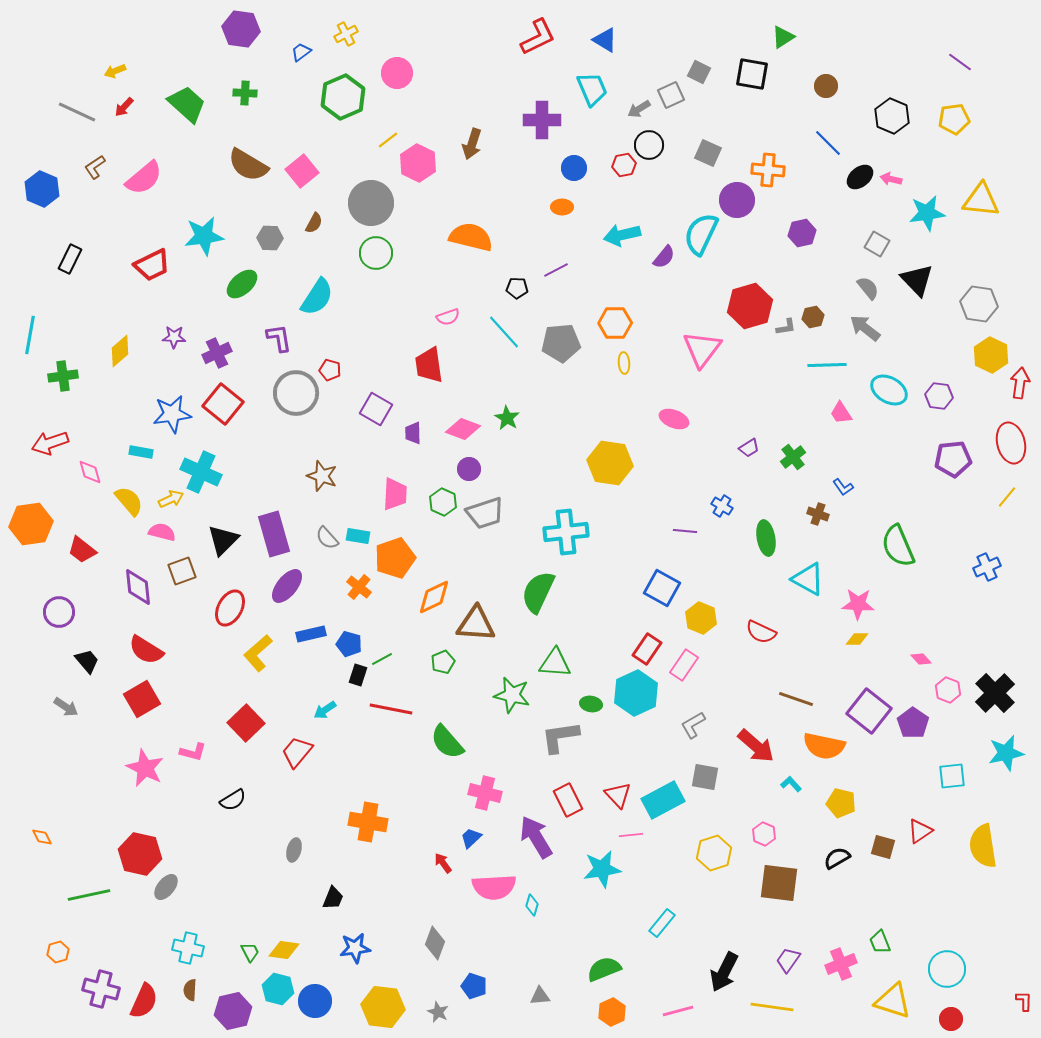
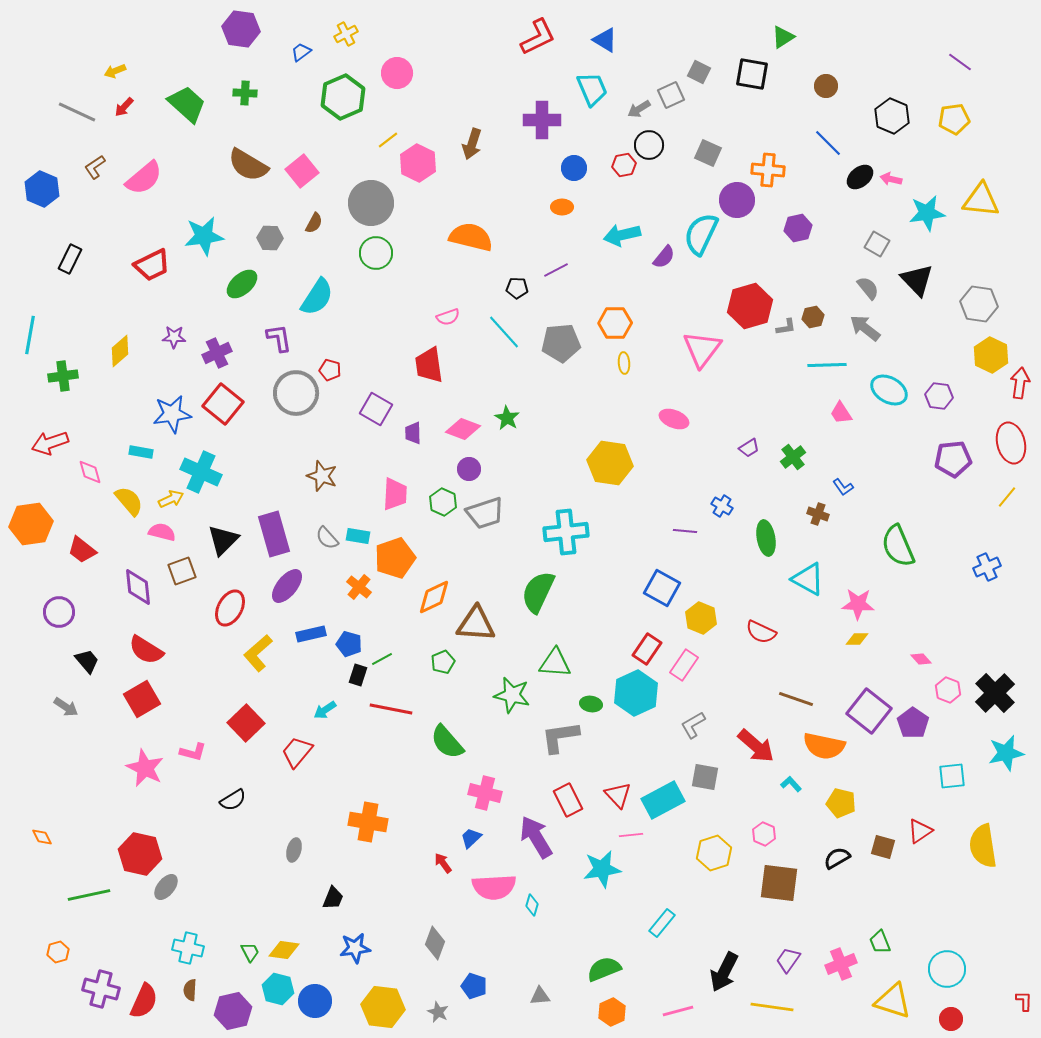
purple hexagon at (802, 233): moved 4 px left, 5 px up
